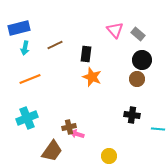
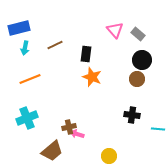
brown trapezoid: rotated 15 degrees clockwise
